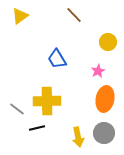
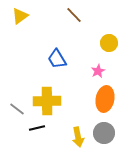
yellow circle: moved 1 px right, 1 px down
